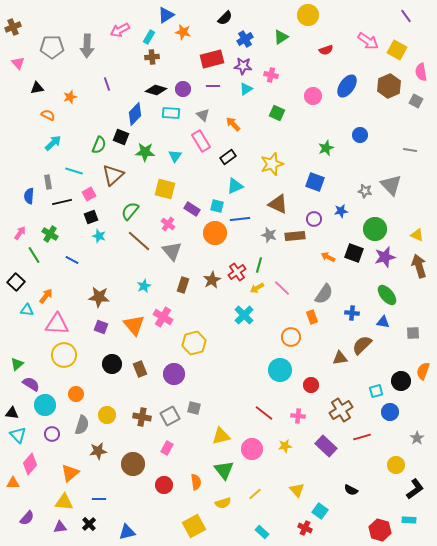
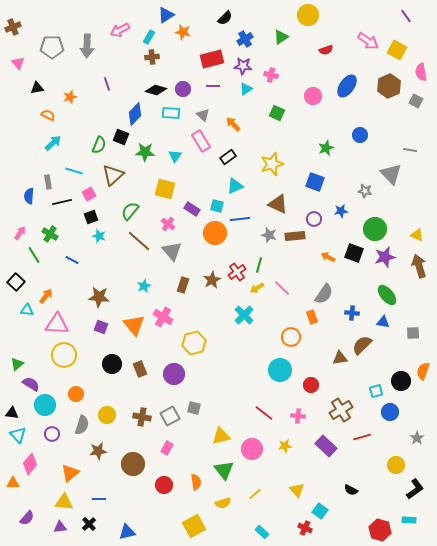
gray triangle at (391, 185): moved 11 px up
